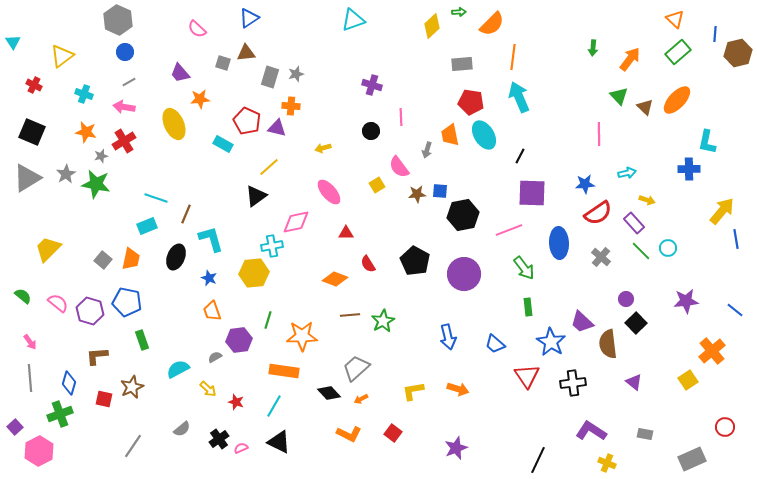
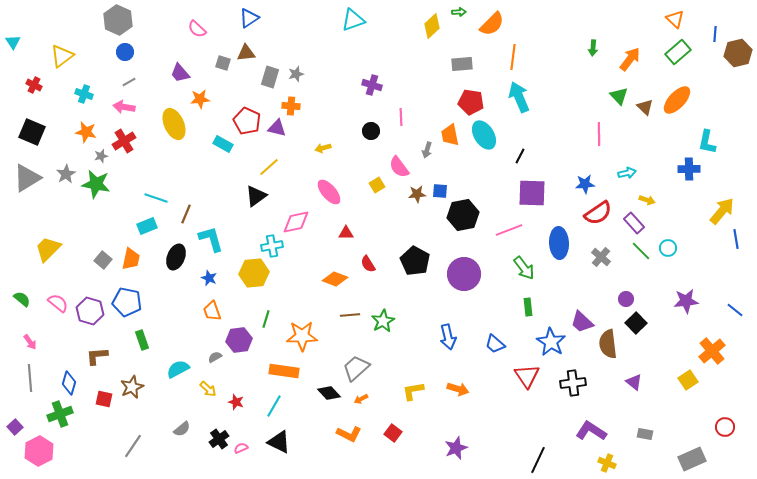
green semicircle at (23, 296): moved 1 px left, 3 px down
green line at (268, 320): moved 2 px left, 1 px up
